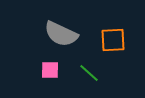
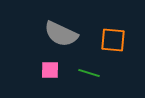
orange square: rotated 8 degrees clockwise
green line: rotated 25 degrees counterclockwise
